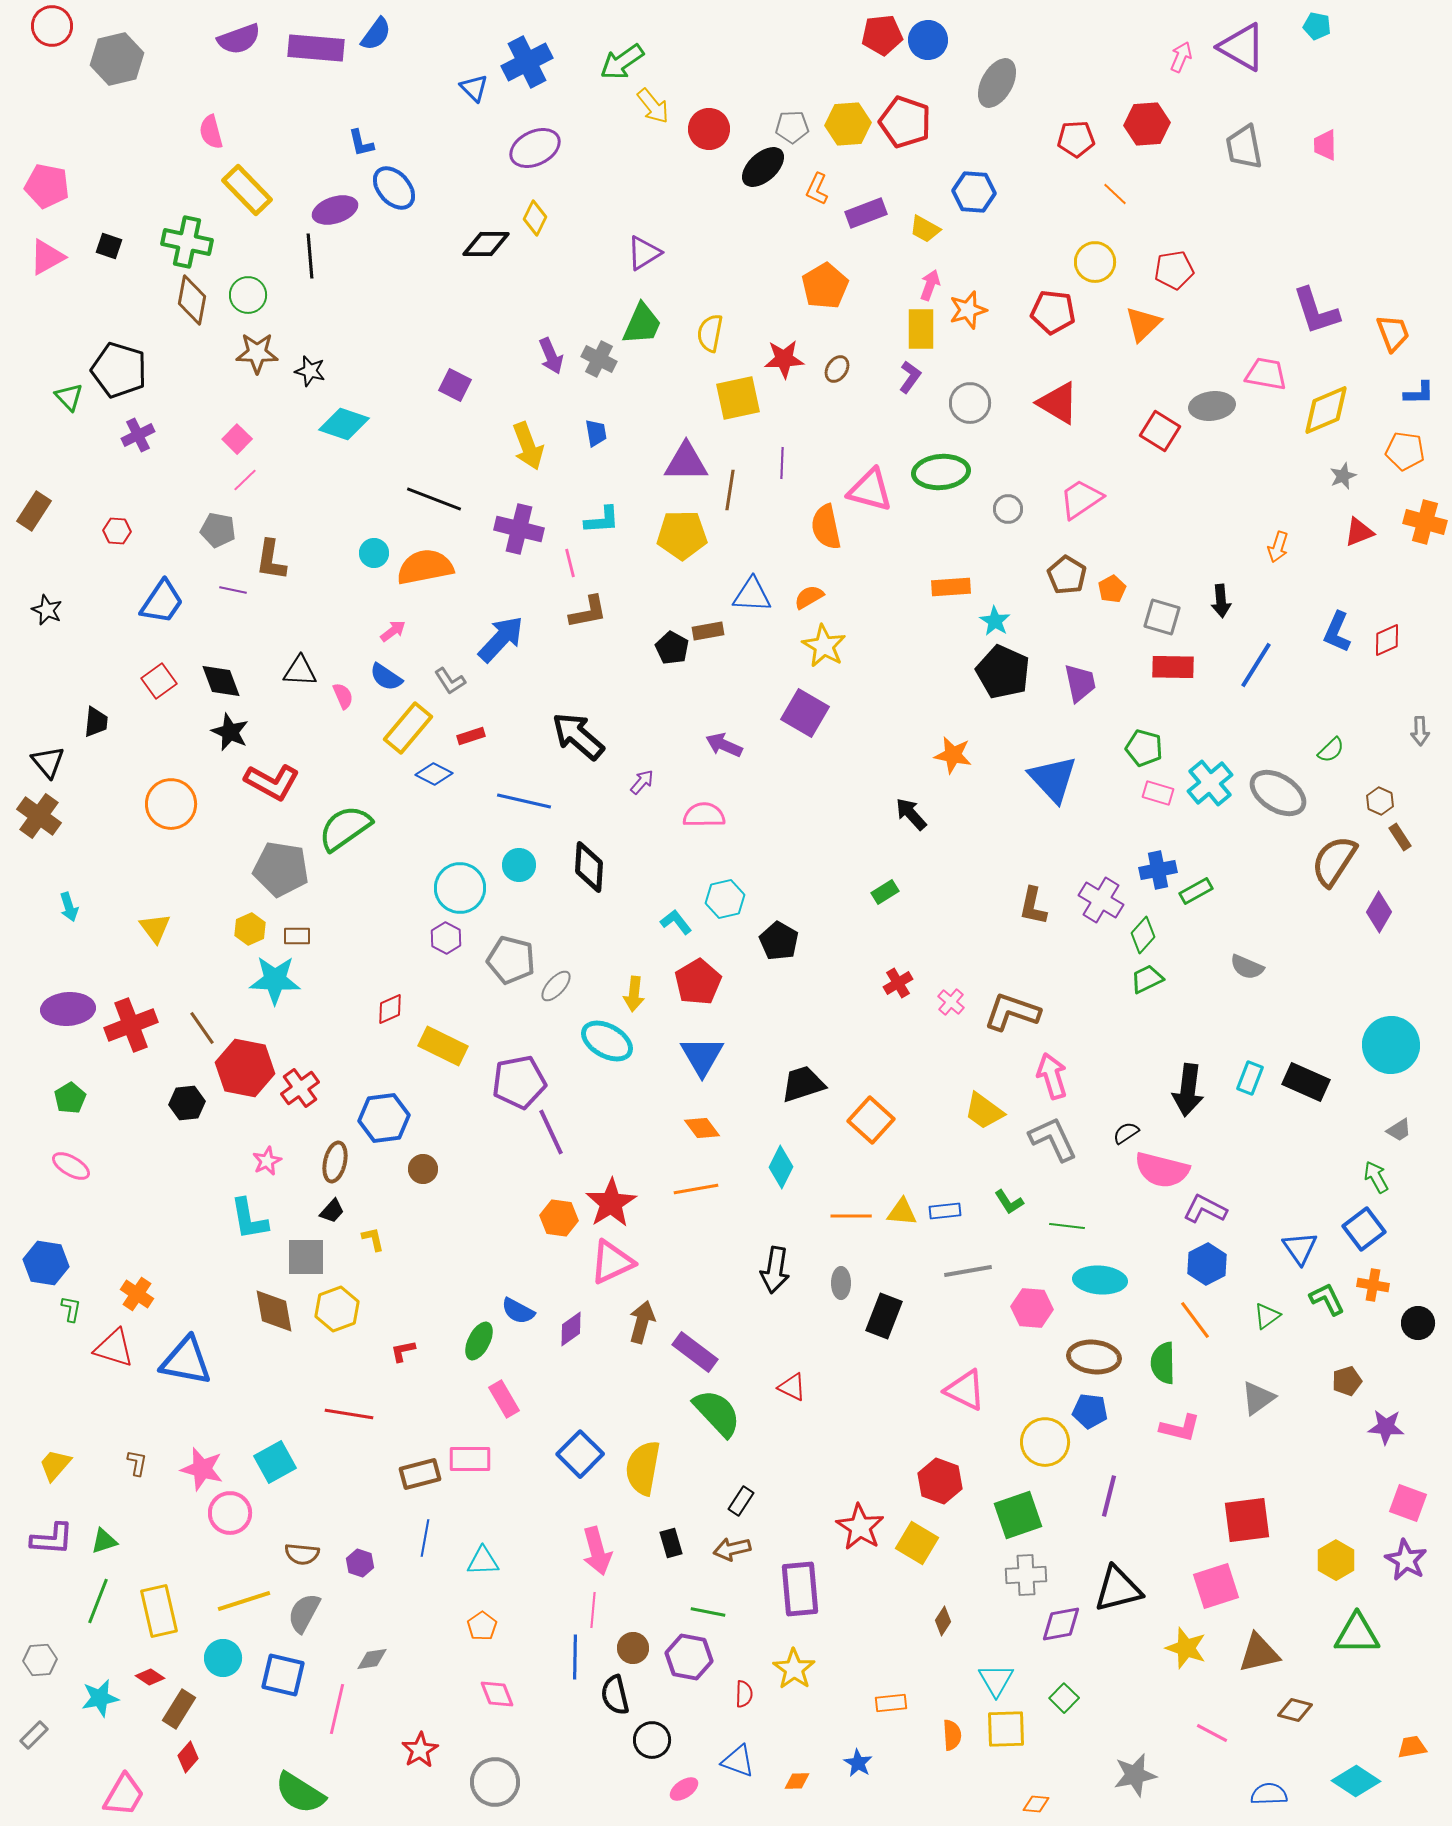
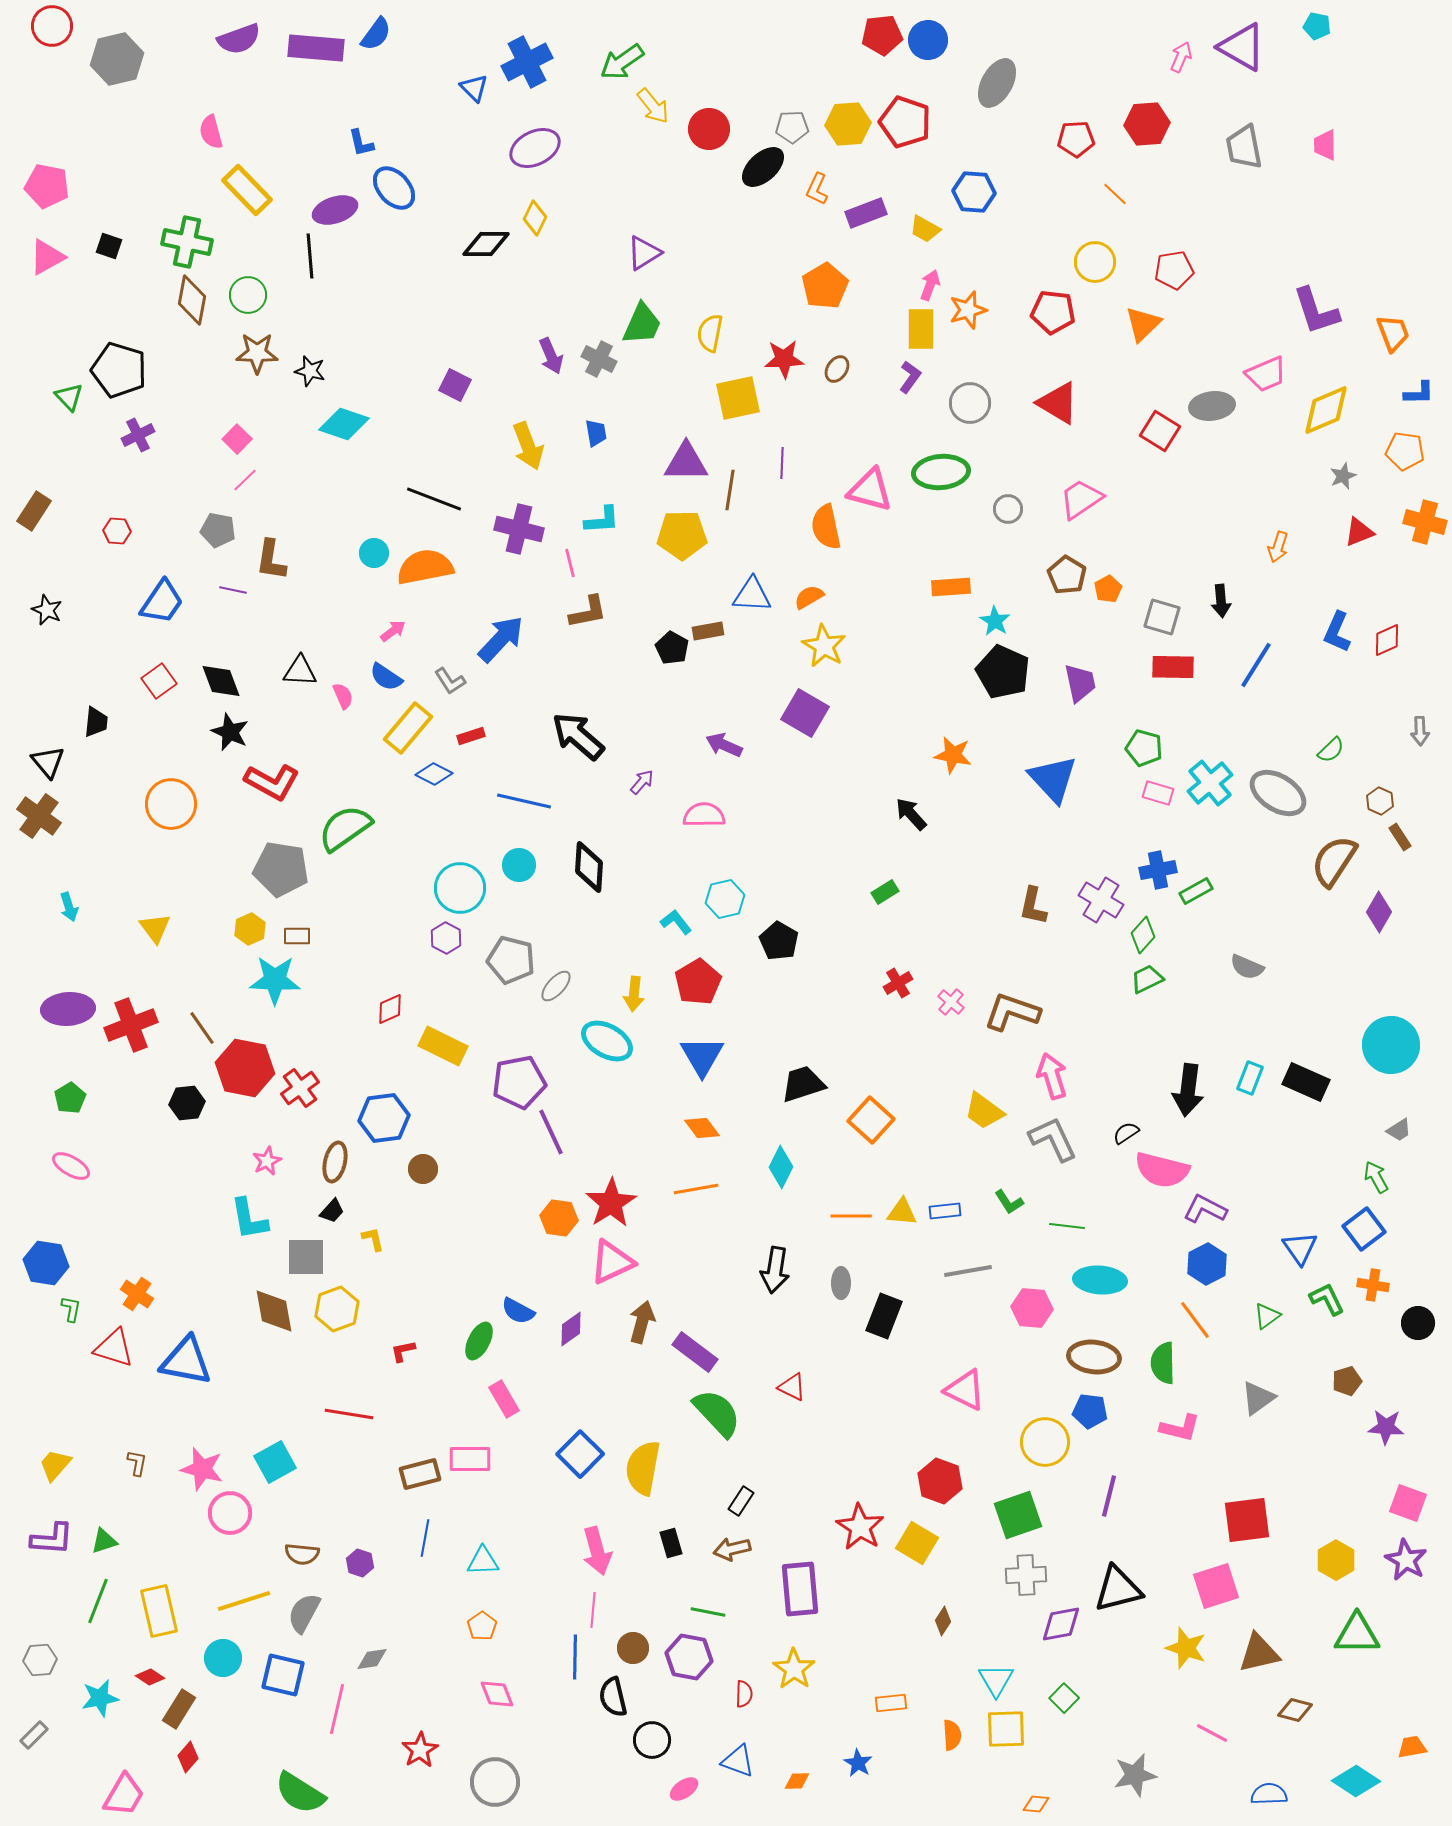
pink trapezoid at (1266, 374): rotated 147 degrees clockwise
orange pentagon at (1112, 589): moved 4 px left
black semicircle at (615, 1695): moved 2 px left, 2 px down
